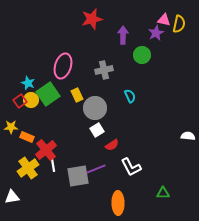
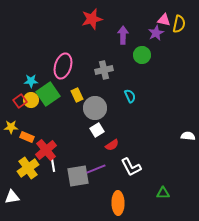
cyan star: moved 3 px right, 2 px up; rotated 24 degrees counterclockwise
